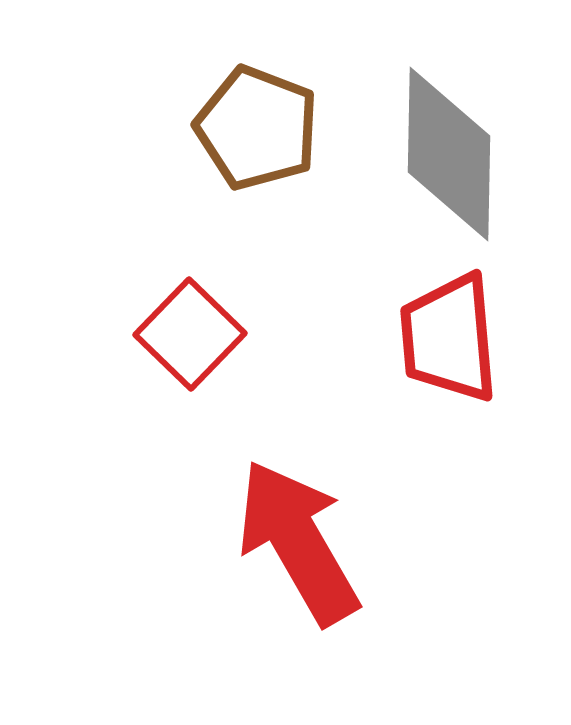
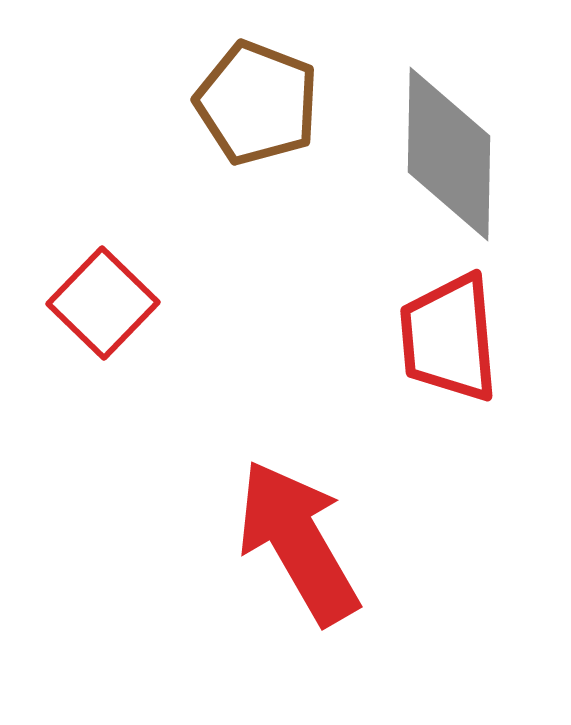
brown pentagon: moved 25 px up
red square: moved 87 px left, 31 px up
